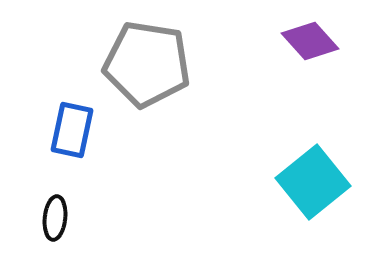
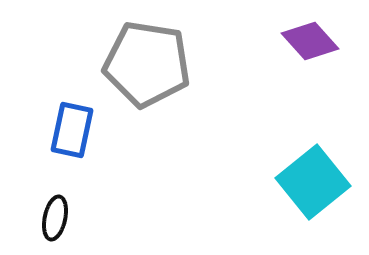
black ellipse: rotated 6 degrees clockwise
